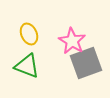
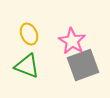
gray square: moved 3 px left, 2 px down
